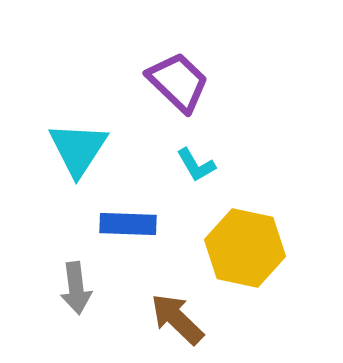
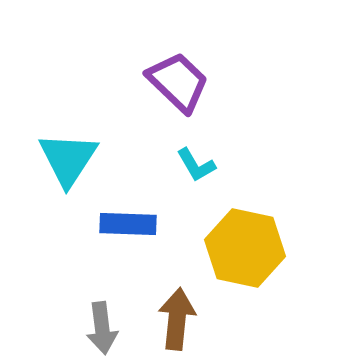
cyan triangle: moved 10 px left, 10 px down
gray arrow: moved 26 px right, 40 px down
brown arrow: rotated 52 degrees clockwise
